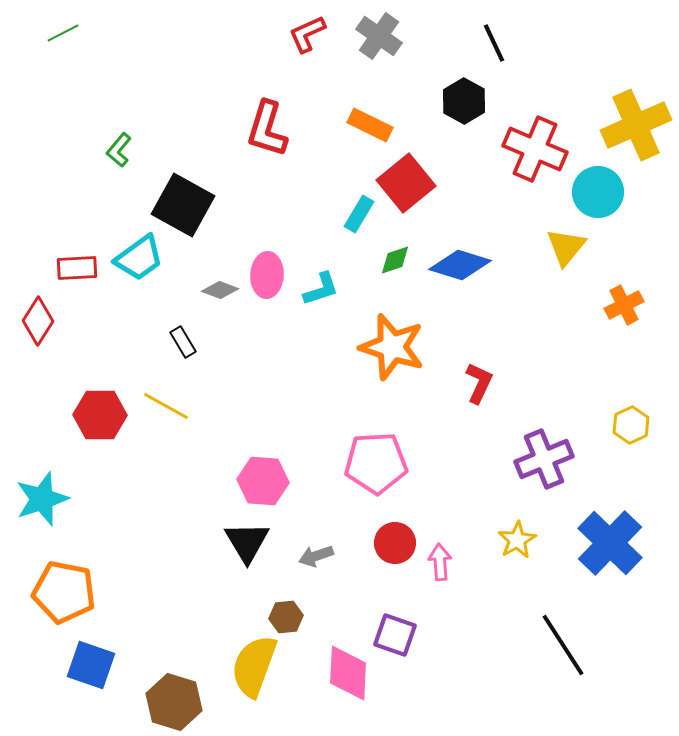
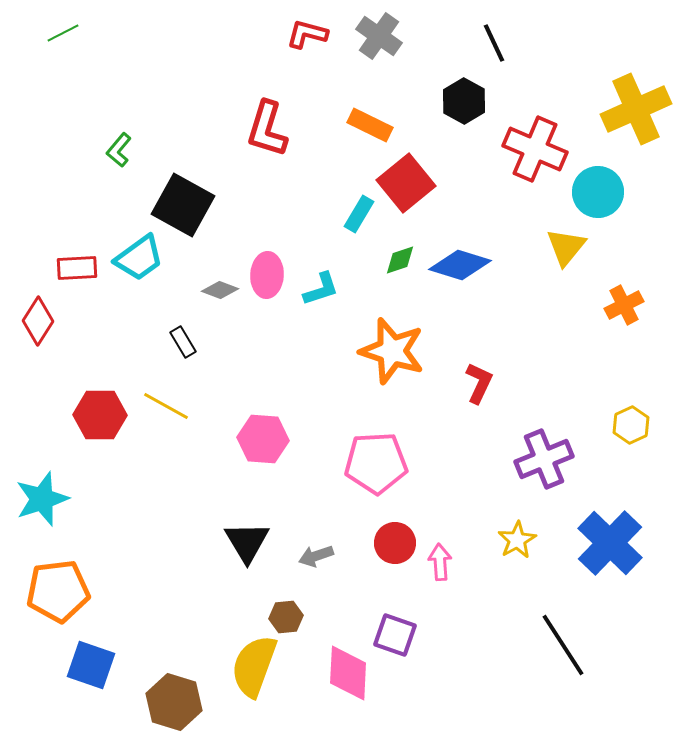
red L-shape at (307, 34): rotated 39 degrees clockwise
yellow cross at (636, 125): moved 16 px up
green diamond at (395, 260): moved 5 px right
orange star at (392, 347): moved 4 px down
pink hexagon at (263, 481): moved 42 px up
orange pentagon at (64, 592): moved 6 px left, 1 px up; rotated 18 degrees counterclockwise
